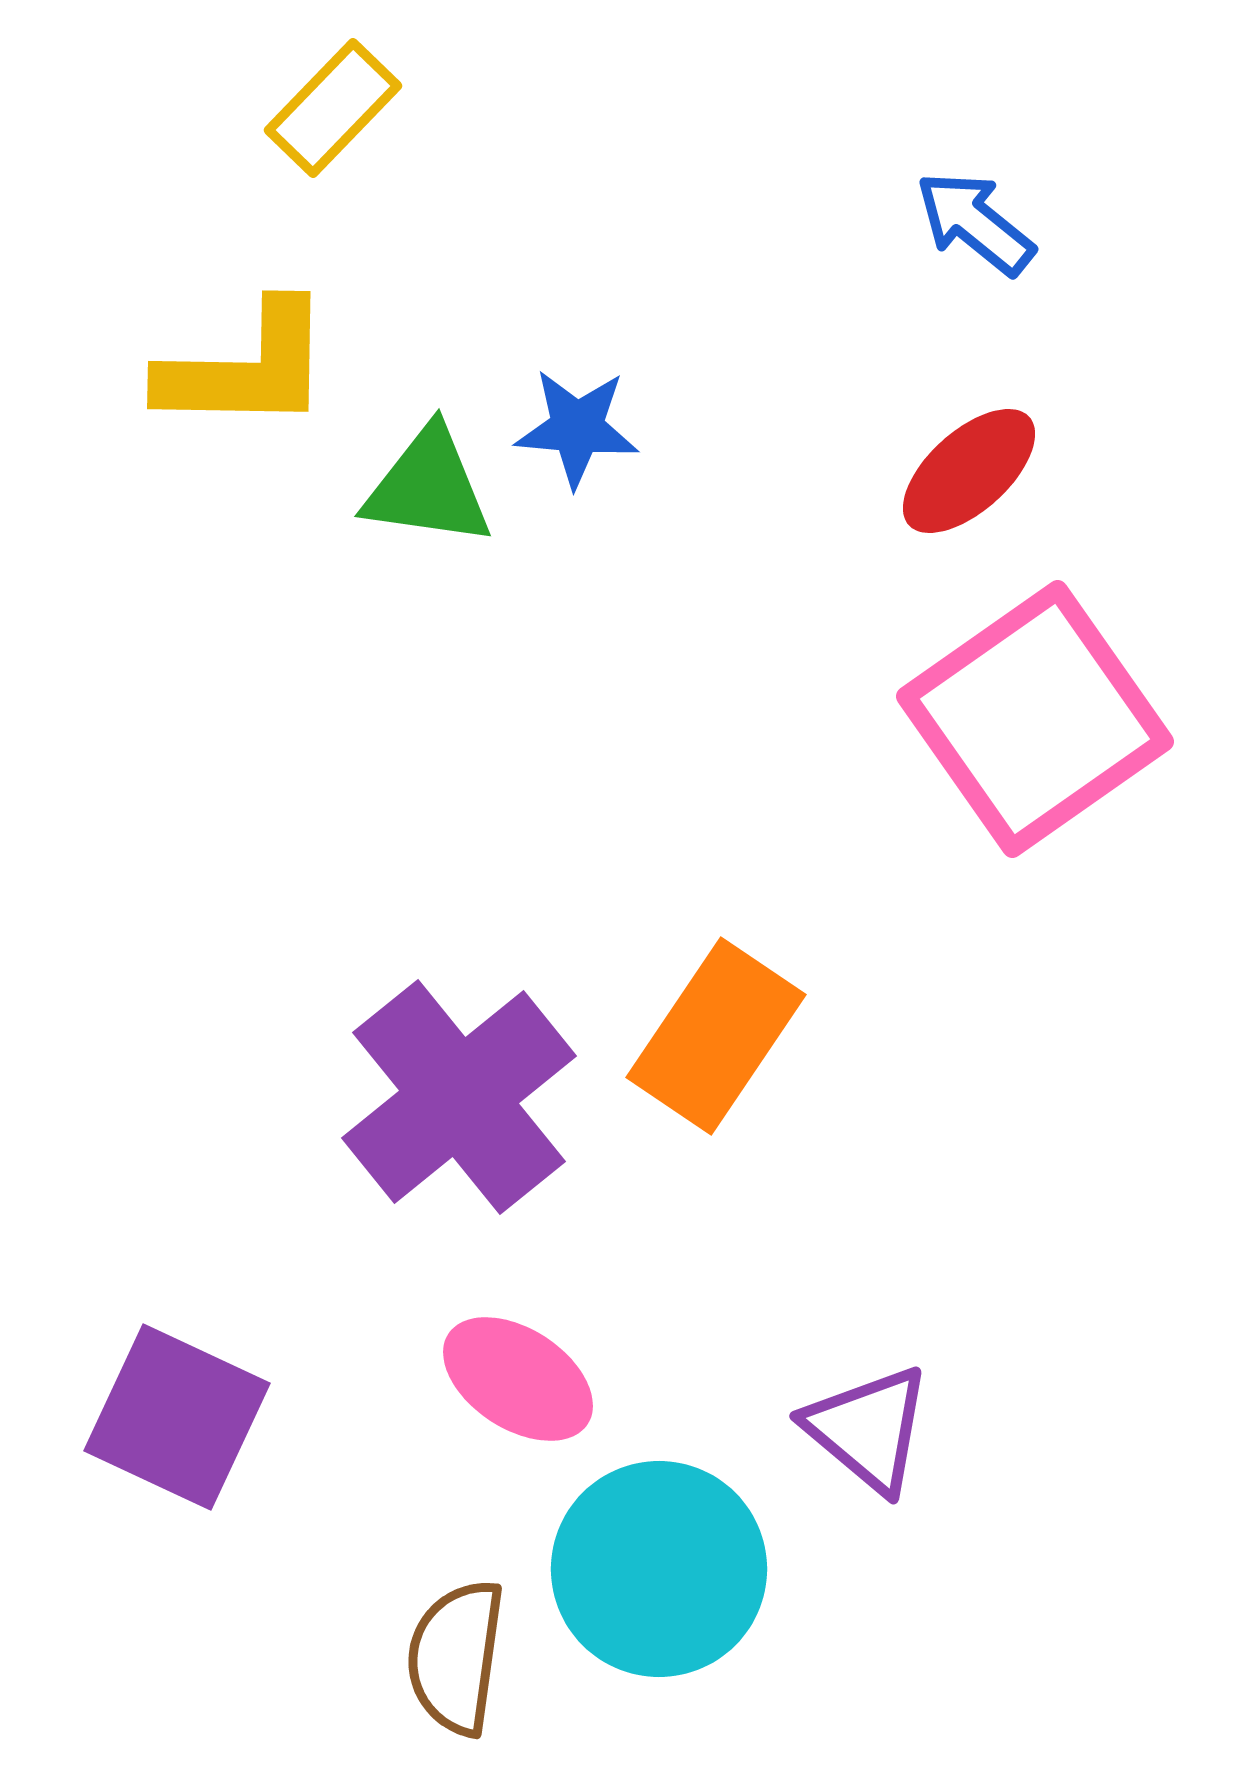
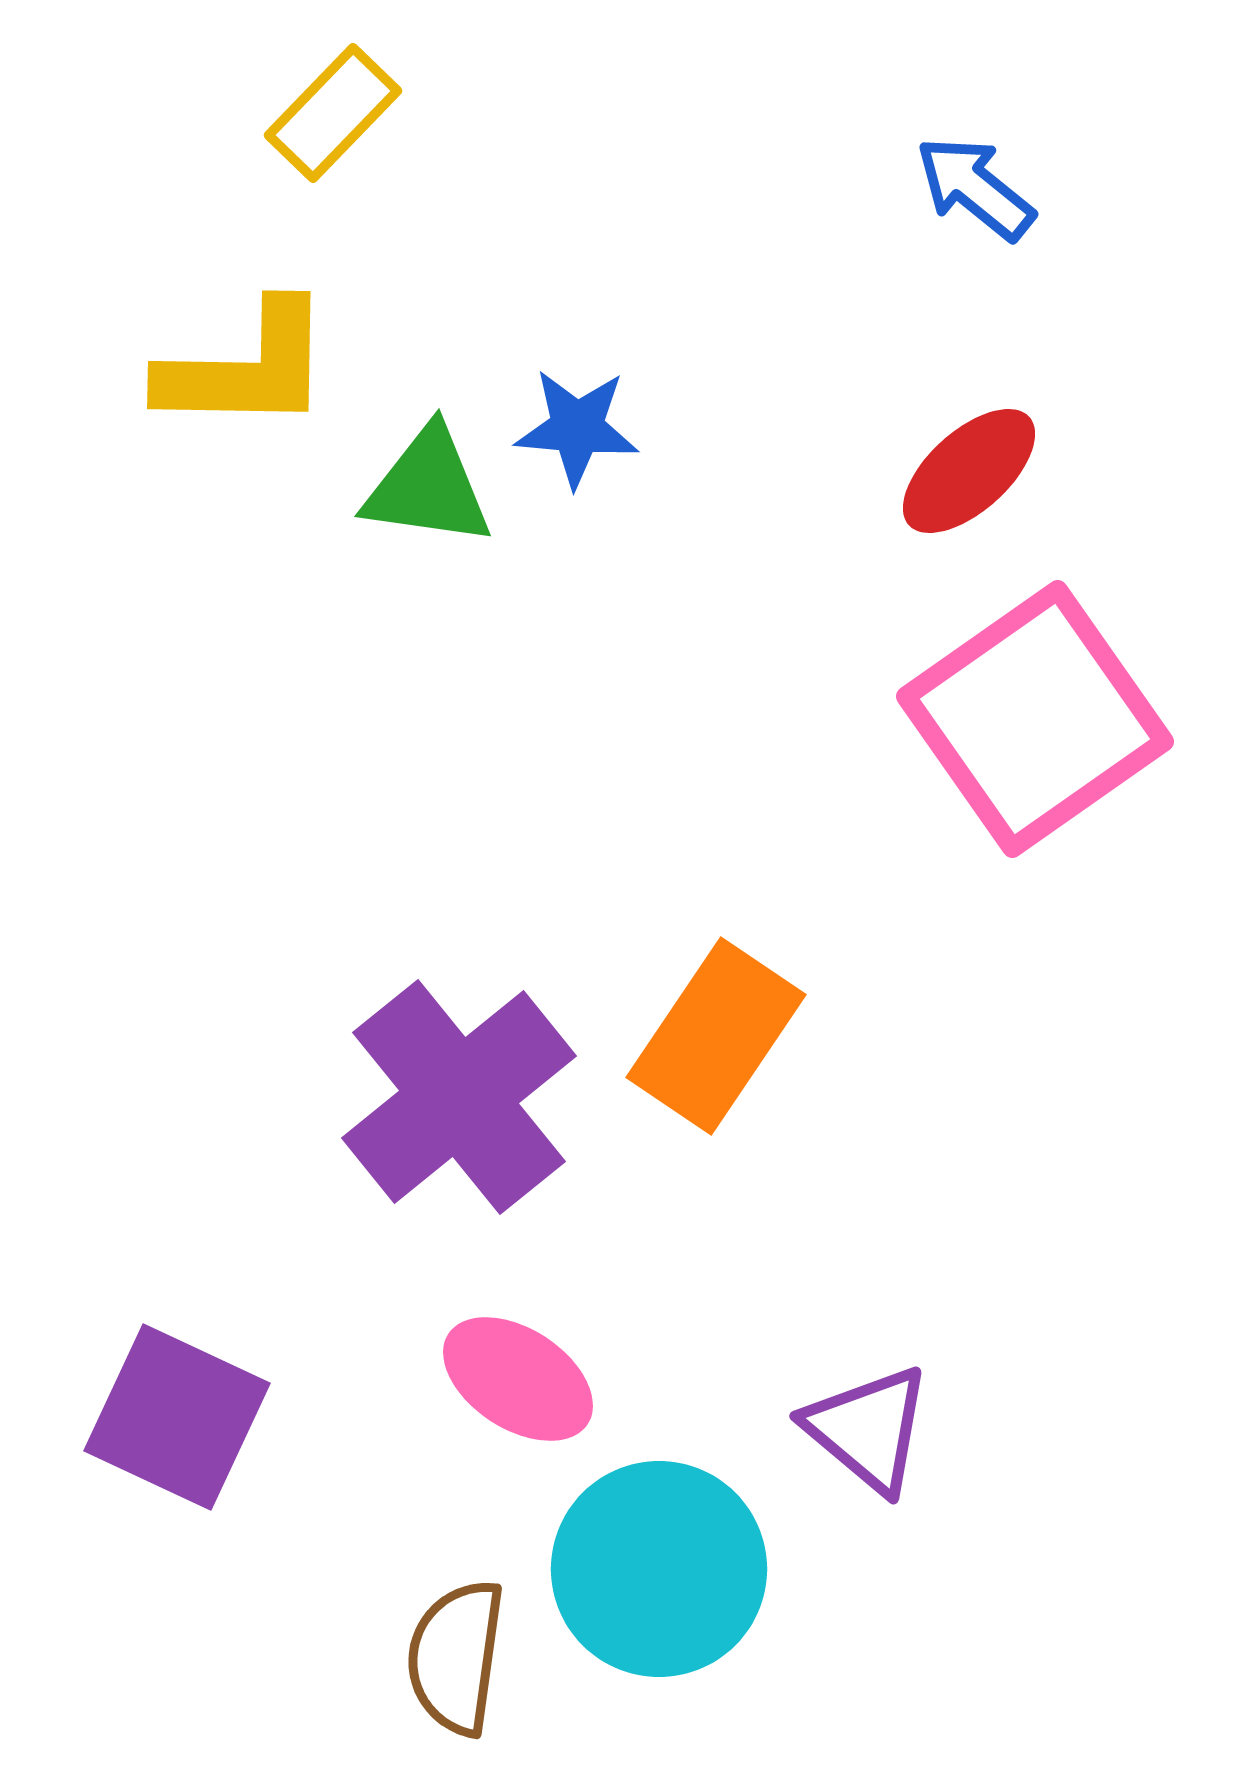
yellow rectangle: moved 5 px down
blue arrow: moved 35 px up
